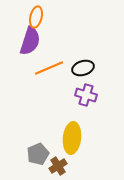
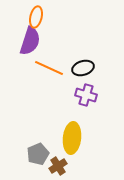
orange line: rotated 48 degrees clockwise
